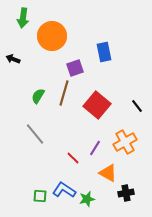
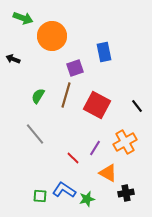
green arrow: rotated 78 degrees counterclockwise
brown line: moved 2 px right, 2 px down
red square: rotated 12 degrees counterclockwise
